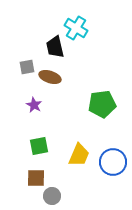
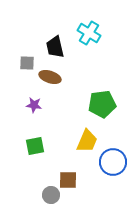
cyan cross: moved 13 px right, 5 px down
gray square: moved 4 px up; rotated 14 degrees clockwise
purple star: rotated 21 degrees counterclockwise
green square: moved 4 px left
yellow trapezoid: moved 8 px right, 14 px up
brown square: moved 32 px right, 2 px down
gray circle: moved 1 px left, 1 px up
